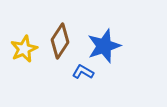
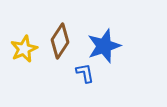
blue L-shape: moved 2 px right, 1 px down; rotated 50 degrees clockwise
